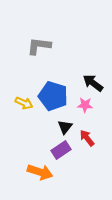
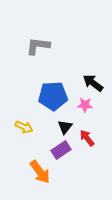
gray L-shape: moved 1 px left
blue pentagon: rotated 20 degrees counterclockwise
yellow arrow: moved 24 px down
orange arrow: rotated 35 degrees clockwise
